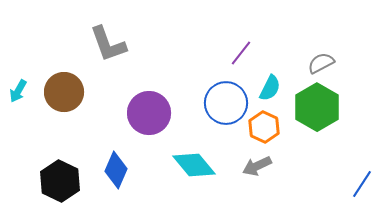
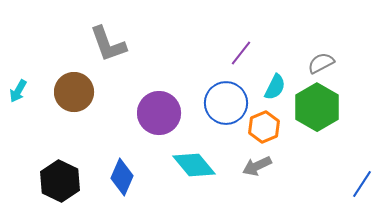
cyan semicircle: moved 5 px right, 1 px up
brown circle: moved 10 px right
purple circle: moved 10 px right
orange hexagon: rotated 12 degrees clockwise
blue diamond: moved 6 px right, 7 px down
